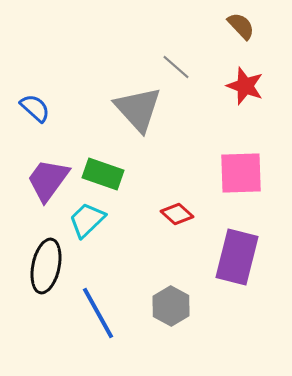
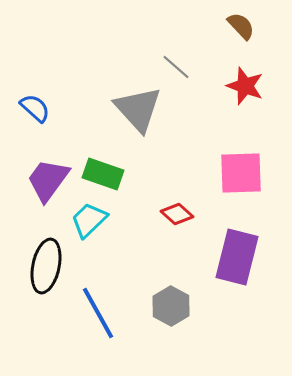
cyan trapezoid: moved 2 px right
